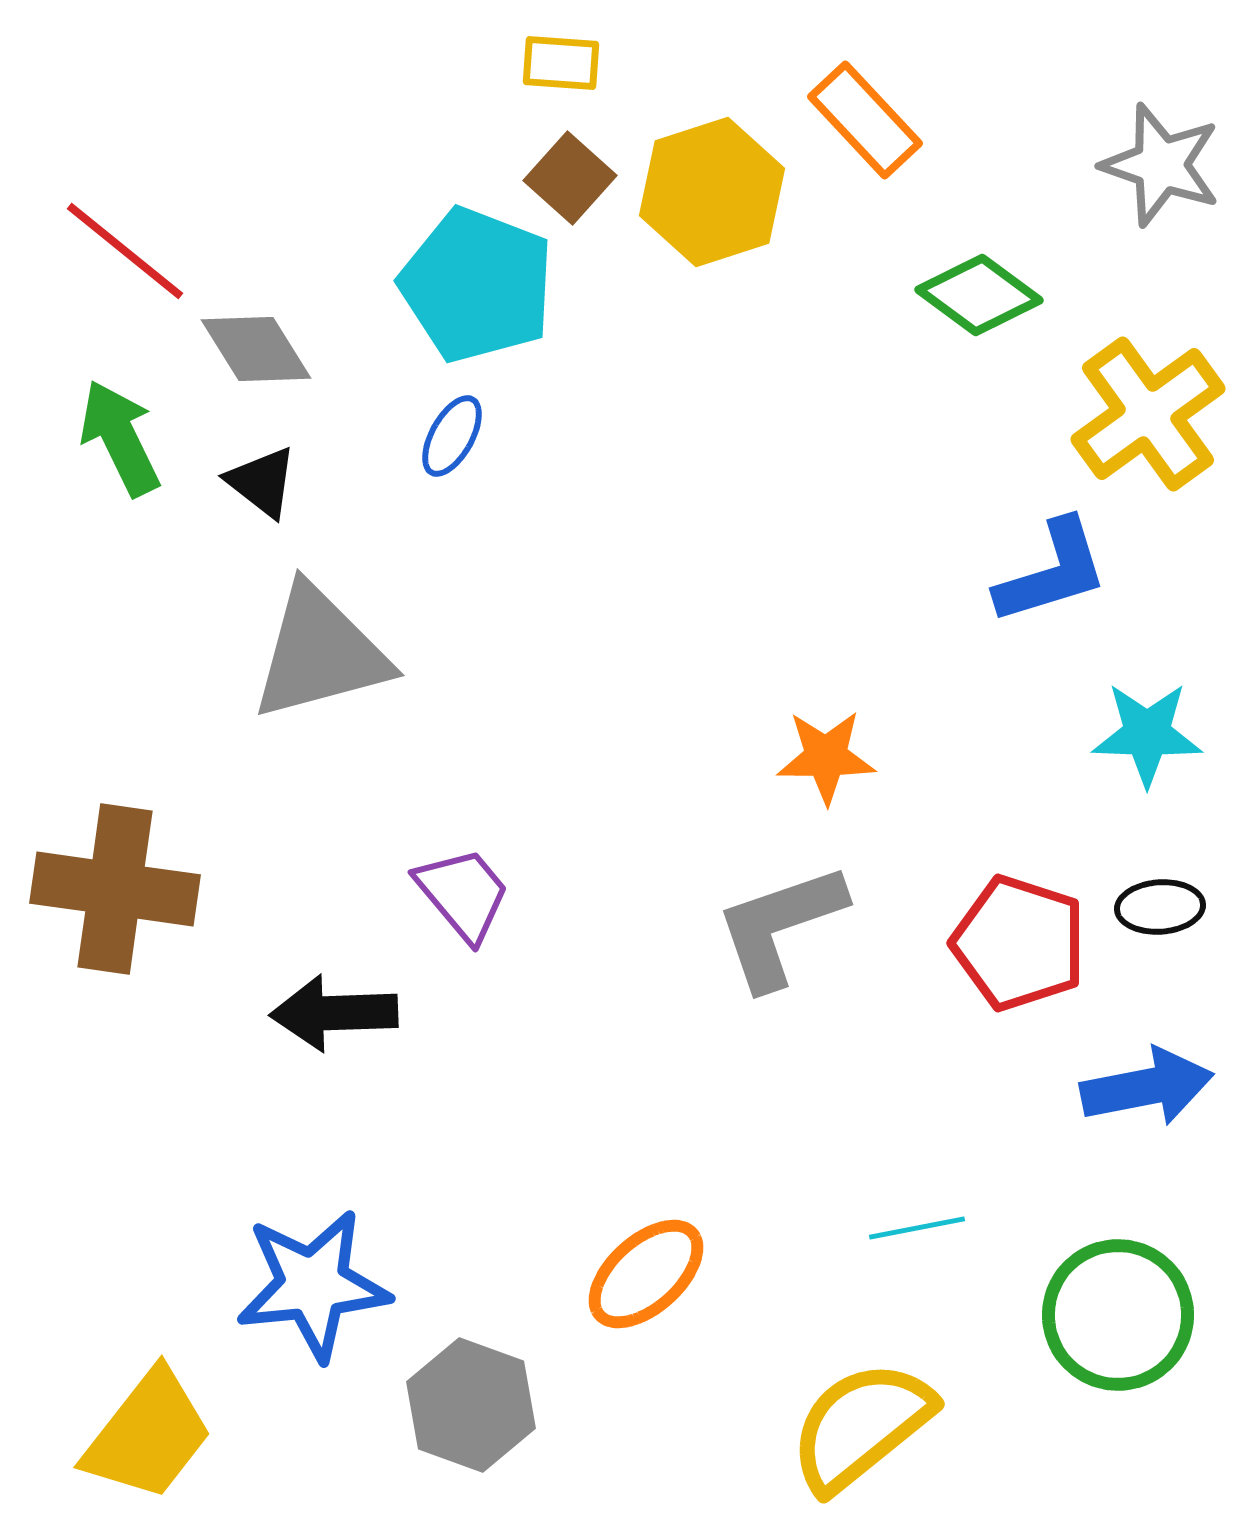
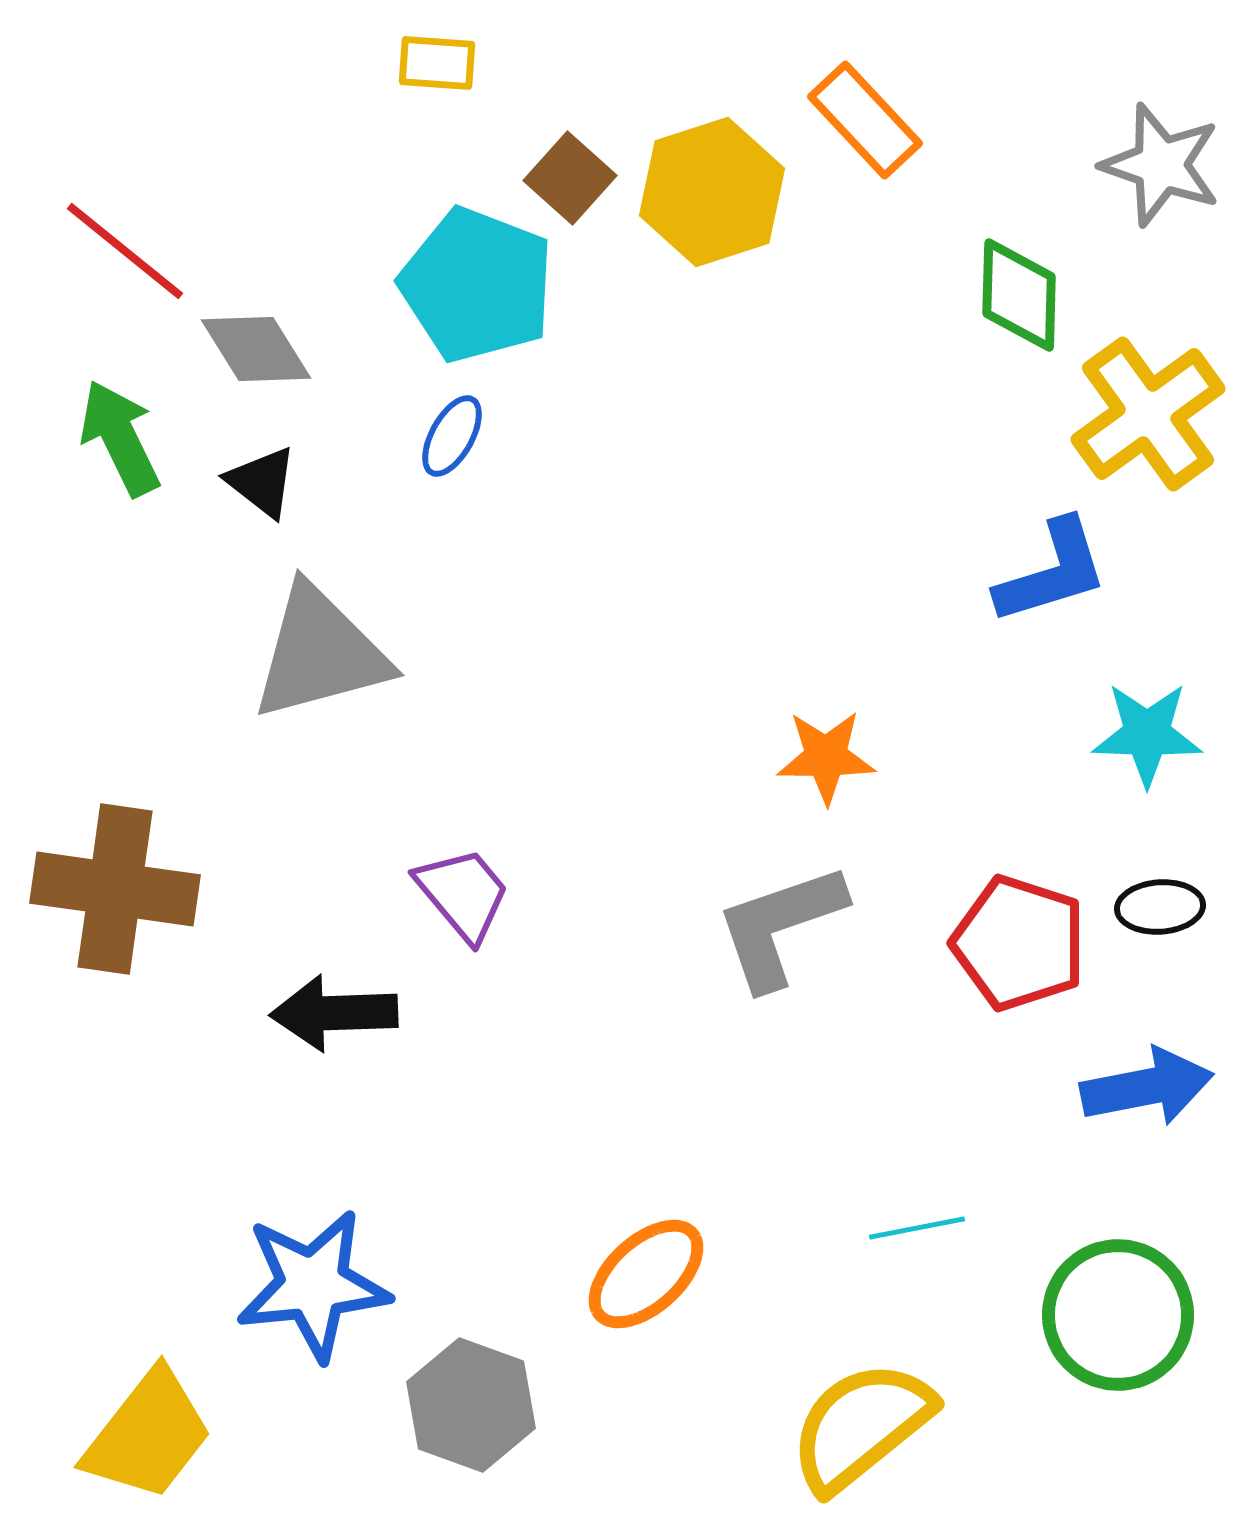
yellow rectangle: moved 124 px left
green diamond: moved 40 px right; rotated 55 degrees clockwise
